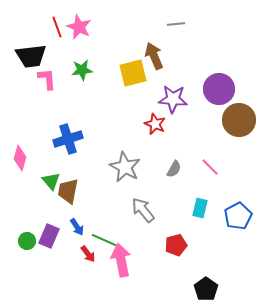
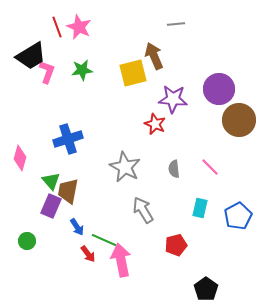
black trapezoid: rotated 24 degrees counterclockwise
pink L-shape: moved 7 px up; rotated 25 degrees clockwise
gray semicircle: rotated 144 degrees clockwise
gray arrow: rotated 8 degrees clockwise
purple rectangle: moved 2 px right, 30 px up
